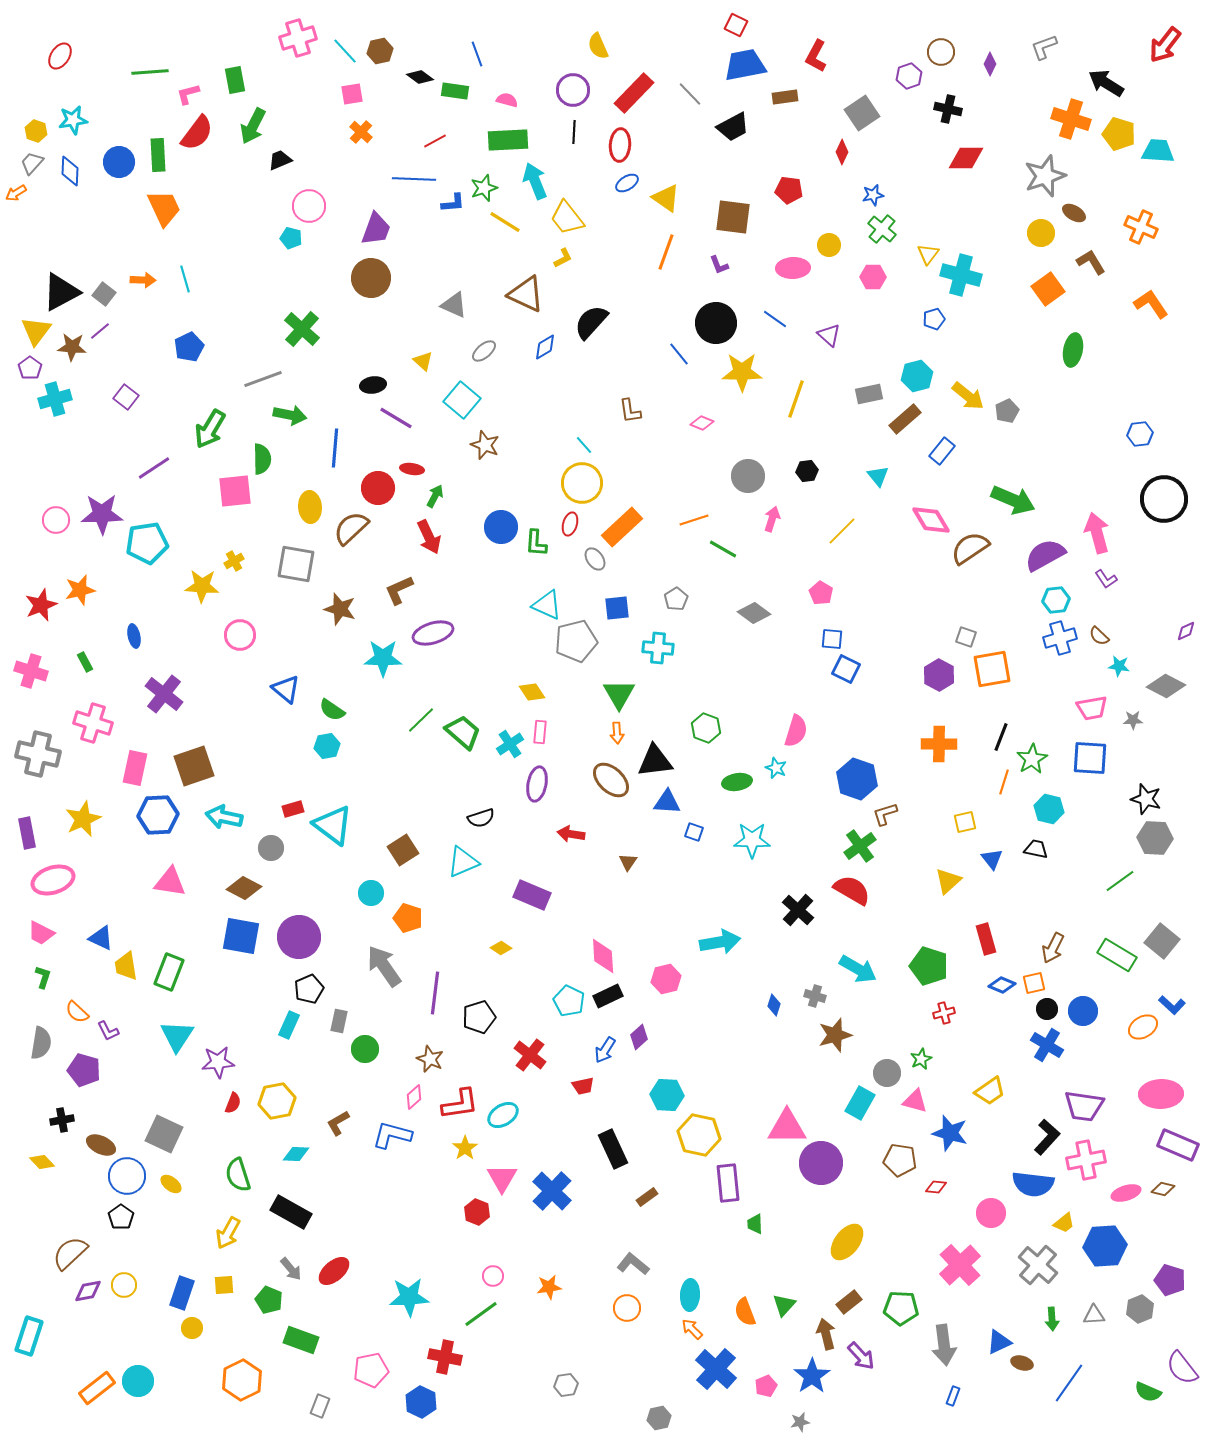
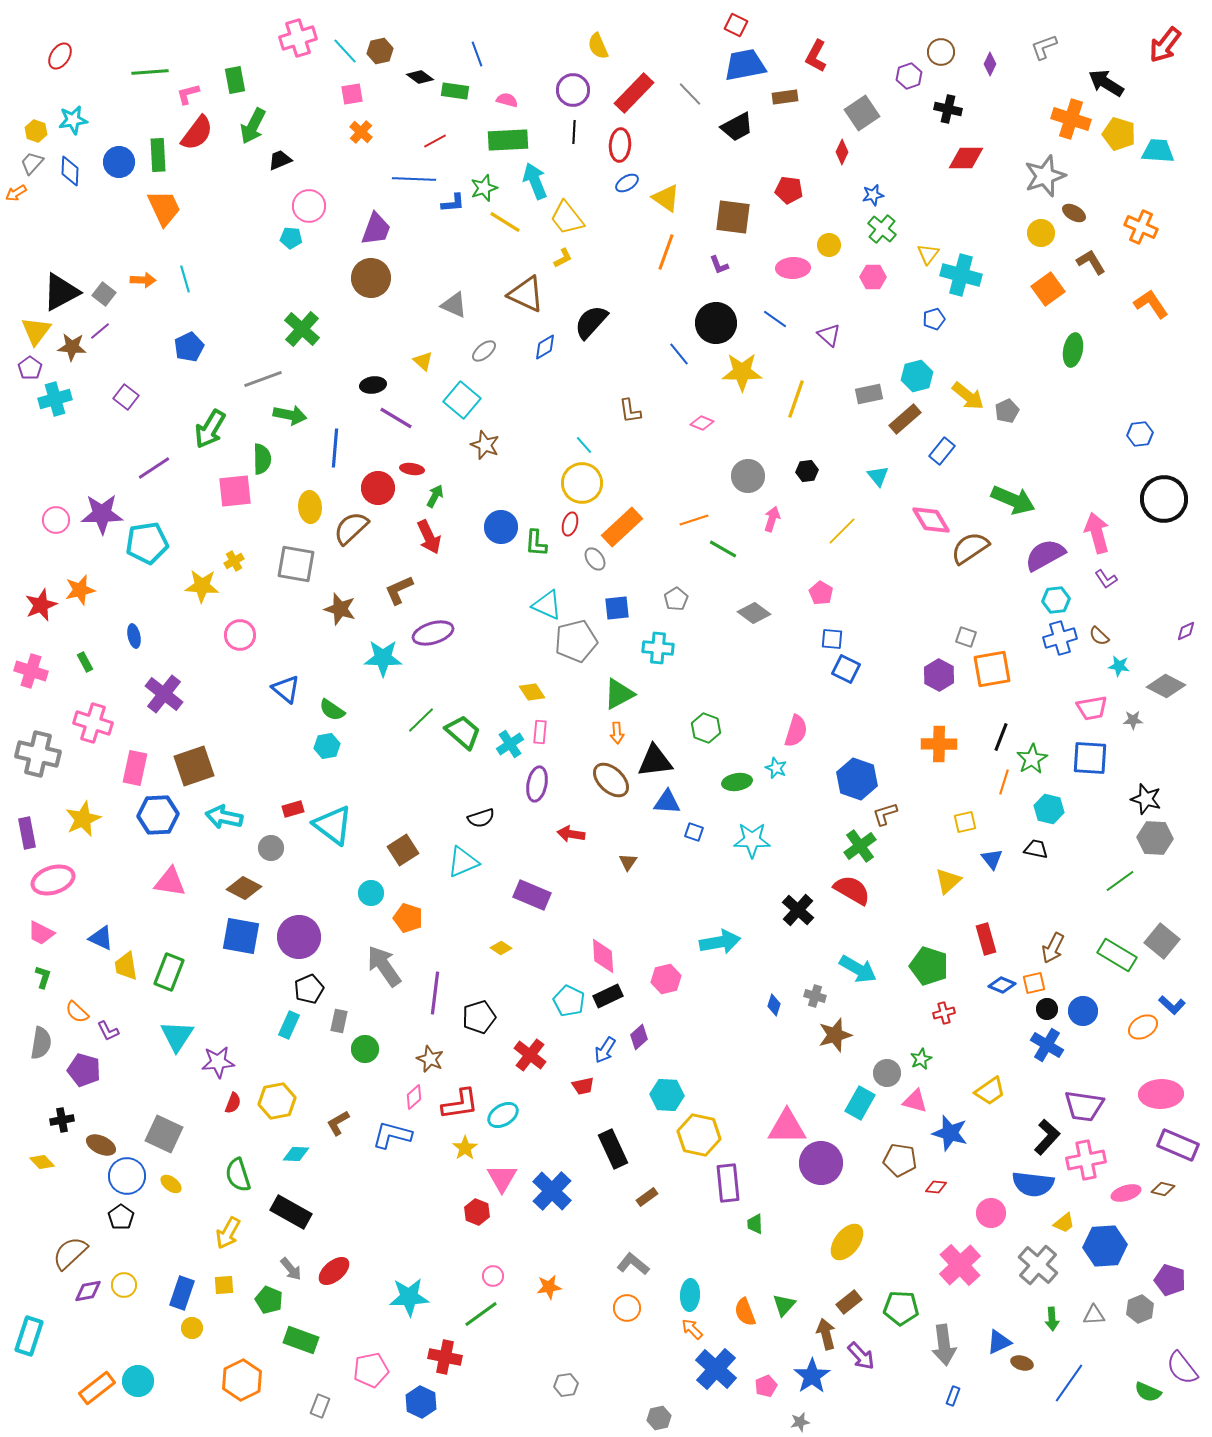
black trapezoid at (733, 127): moved 4 px right
cyan pentagon at (291, 238): rotated 10 degrees counterclockwise
green triangle at (619, 694): rotated 32 degrees clockwise
